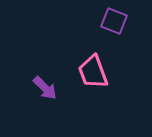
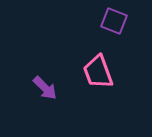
pink trapezoid: moved 5 px right
